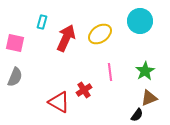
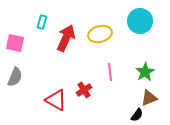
yellow ellipse: rotated 20 degrees clockwise
green star: moved 1 px down
red triangle: moved 3 px left, 2 px up
